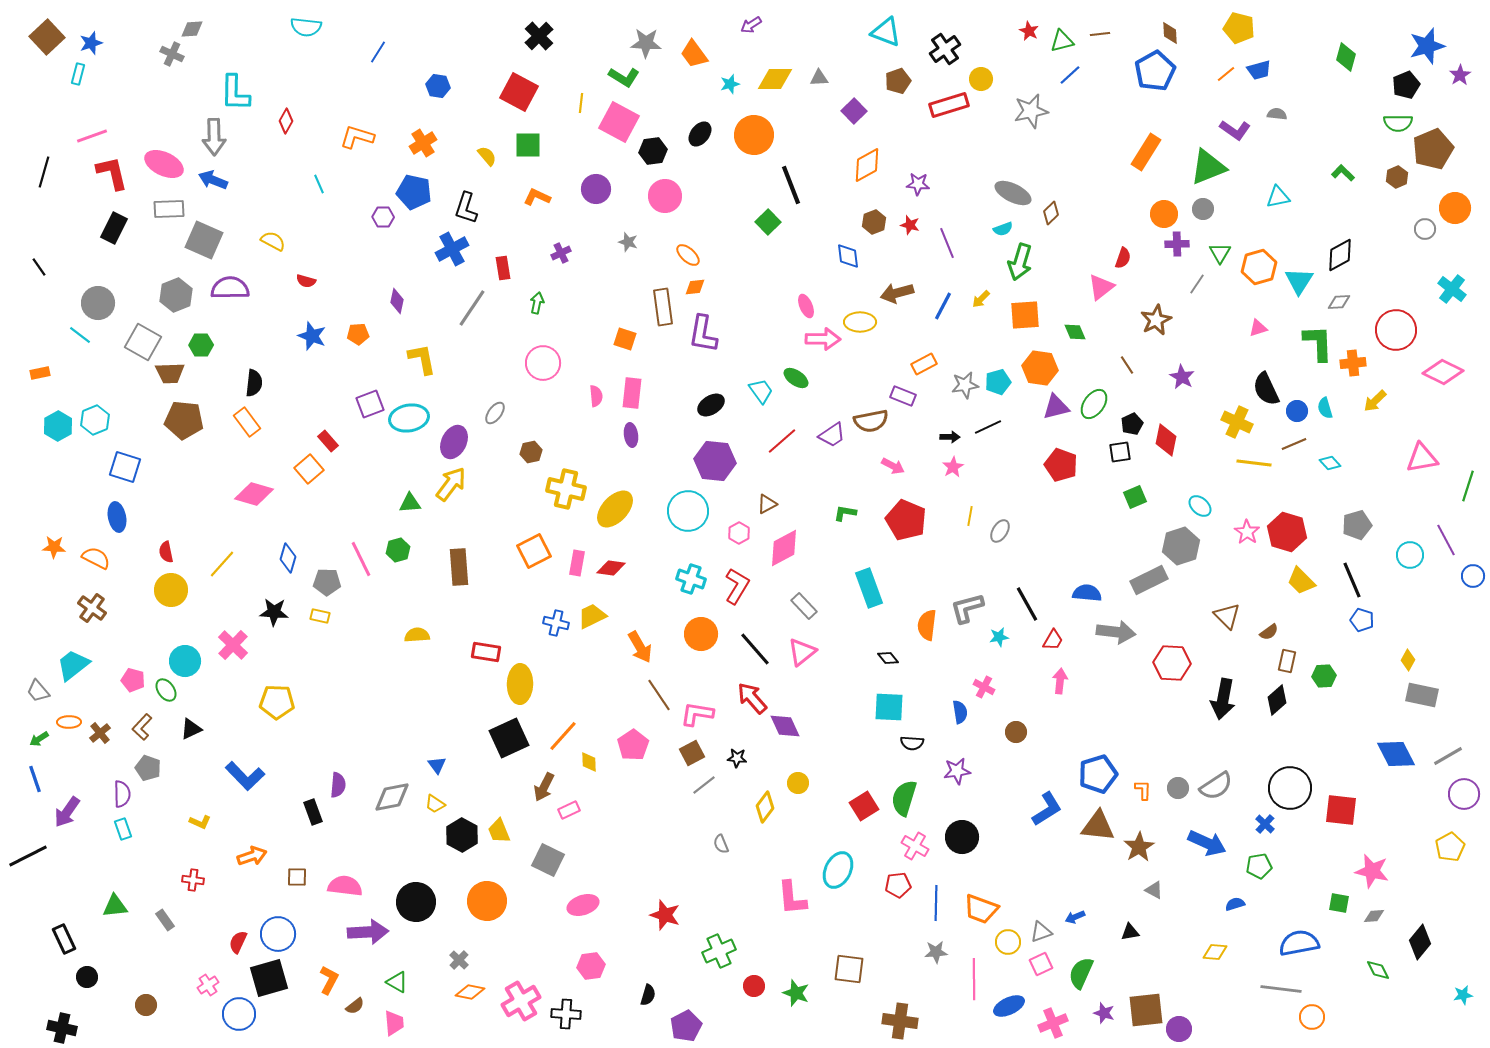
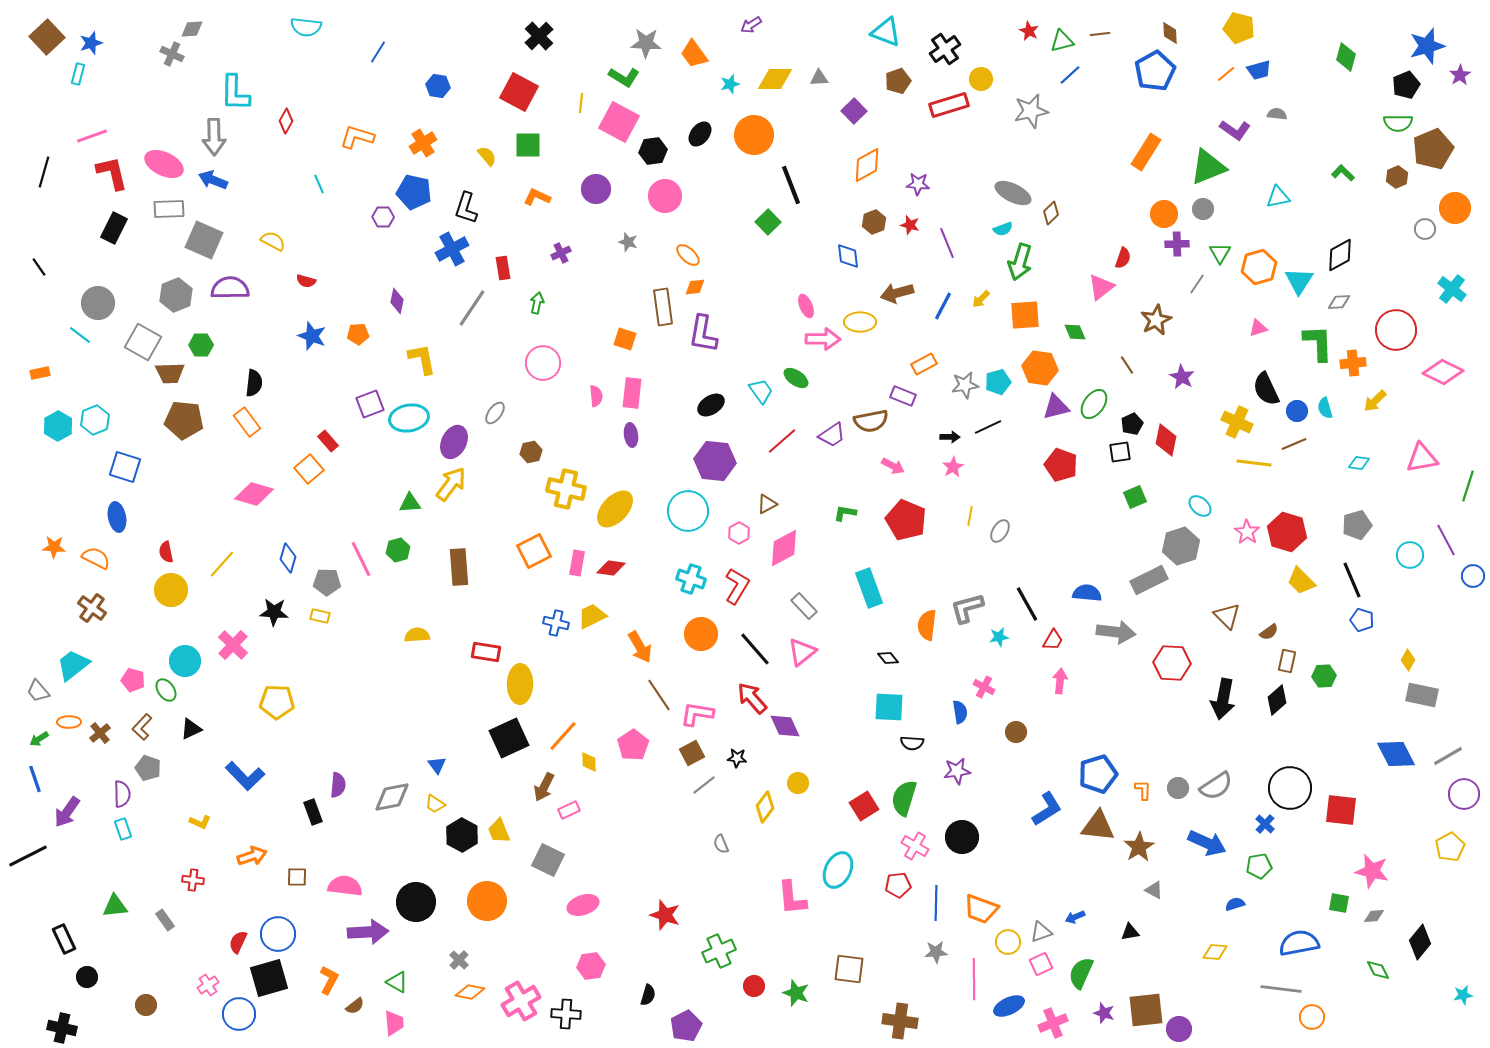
cyan diamond at (1330, 463): moved 29 px right; rotated 40 degrees counterclockwise
